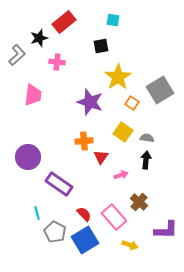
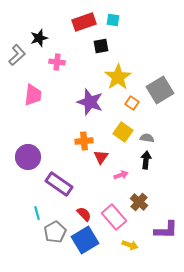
red rectangle: moved 20 px right; rotated 20 degrees clockwise
gray pentagon: rotated 15 degrees clockwise
